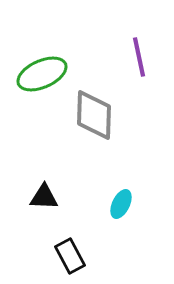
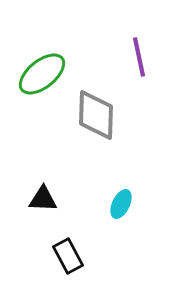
green ellipse: rotated 15 degrees counterclockwise
gray diamond: moved 2 px right
black triangle: moved 1 px left, 2 px down
black rectangle: moved 2 px left
